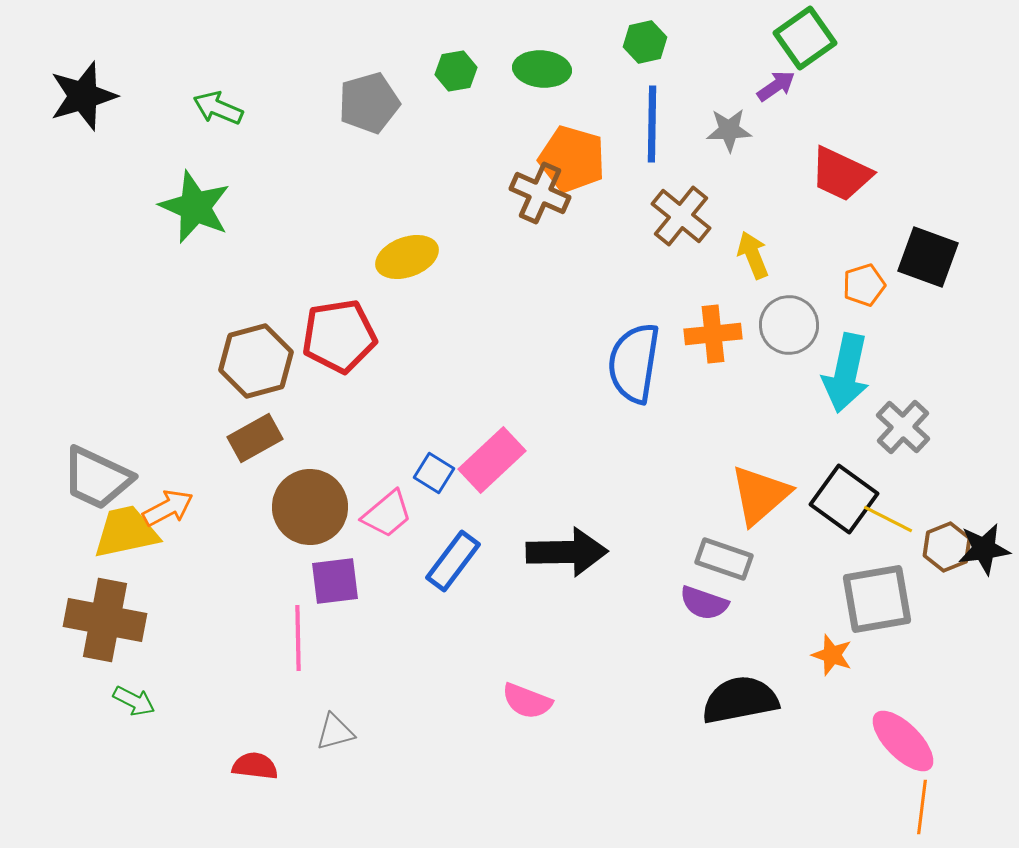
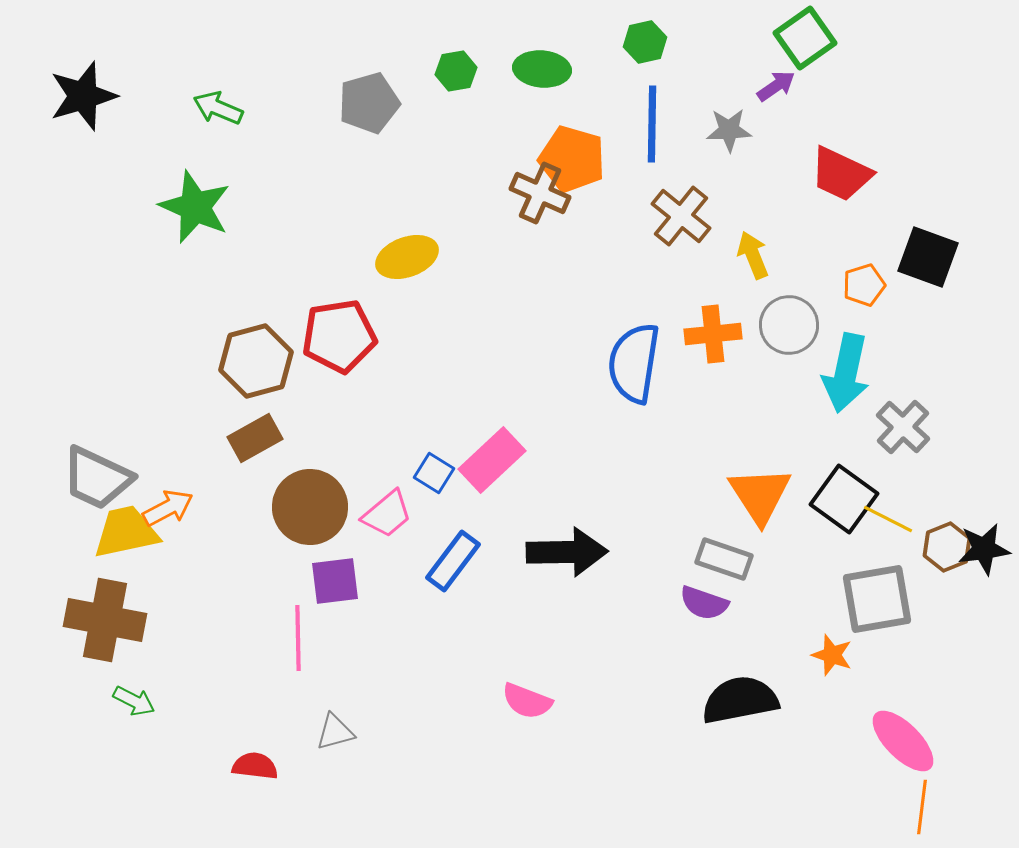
orange triangle at (760, 495): rotated 22 degrees counterclockwise
